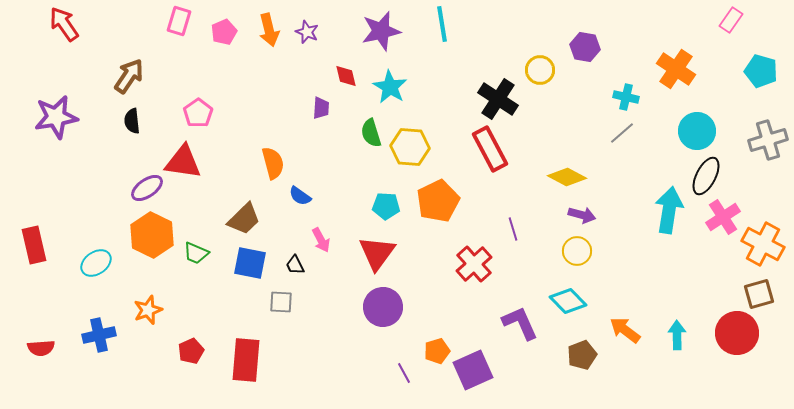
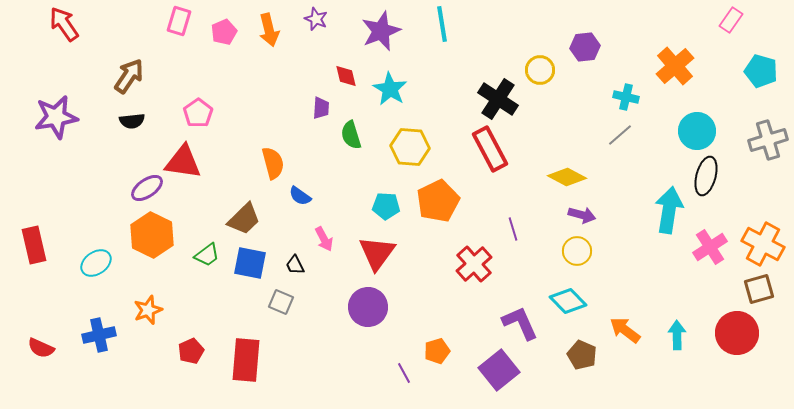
purple star at (381, 31): rotated 9 degrees counterclockwise
purple star at (307, 32): moved 9 px right, 13 px up
purple hexagon at (585, 47): rotated 16 degrees counterclockwise
orange cross at (676, 69): moved 1 px left, 3 px up; rotated 15 degrees clockwise
cyan star at (390, 87): moved 2 px down
black semicircle at (132, 121): rotated 90 degrees counterclockwise
green semicircle at (371, 133): moved 20 px left, 2 px down
gray line at (622, 133): moved 2 px left, 2 px down
black ellipse at (706, 176): rotated 12 degrees counterclockwise
pink cross at (723, 217): moved 13 px left, 30 px down
pink arrow at (321, 240): moved 3 px right, 1 px up
green trapezoid at (196, 253): moved 11 px right, 2 px down; rotated 60 degrees counterclockwise
brown square at (759, 294): moved 5 px up
gray square at (281, 302): rotated 20 degrees clockwise
purple circle at (383, 307): moved 15 px left
red semicircle at (41, 348): rotated 28 degrees clockwise
brown pentagon at (582, 355): rotated 28 degrees counterclockwise
purple square at (473, 370): moved 26 px right; rotated 15 degrees counterclockwise
